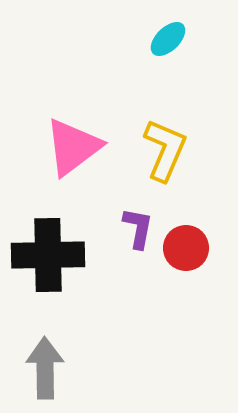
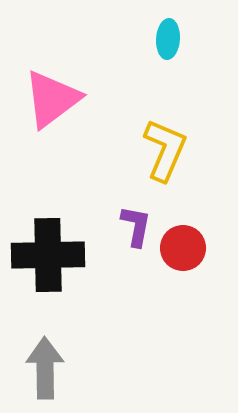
cyan ellipse: rotated 42 degrees counterclockwise
pink triangle: moved 21 px left, 48 px up
purple L-shape: moved 2 px left, 2 px up
red circle: moved 3 px left
